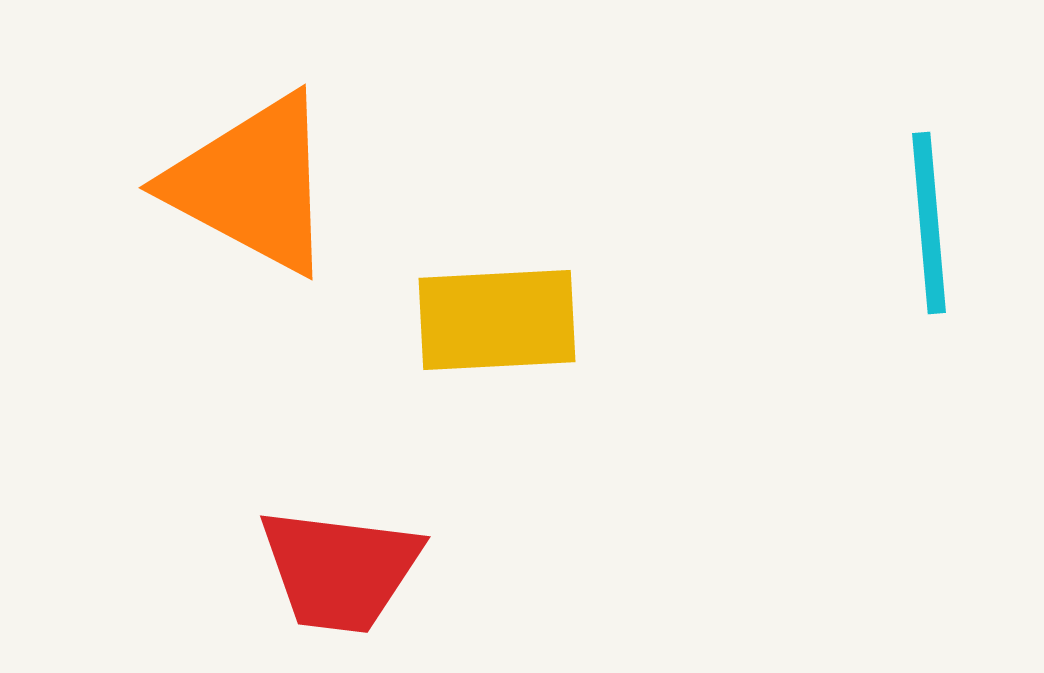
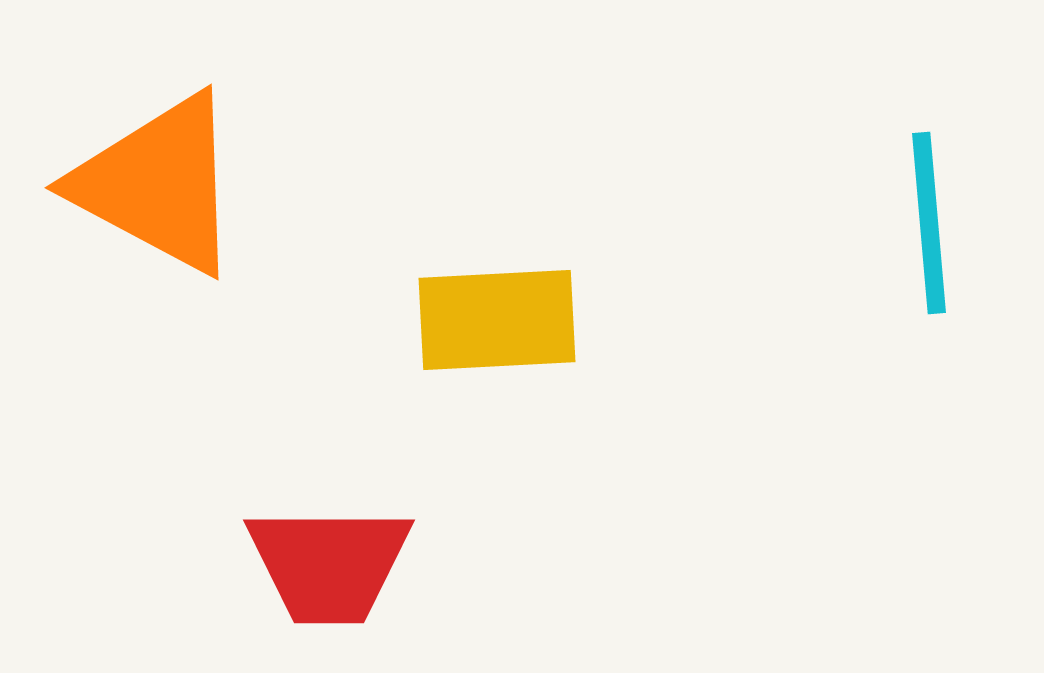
orange triangle: moved 94 px left
red trapezoid: moved 11 px left, 6 px up; rotated 7 degrees counterclockwise
